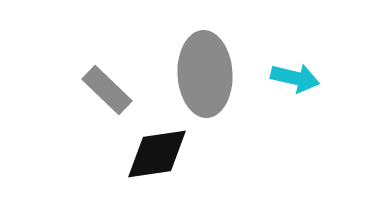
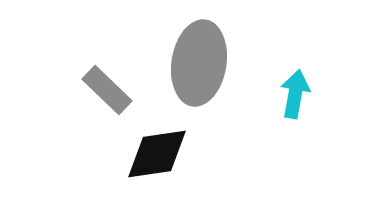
gray ellipse: moved 6 px left, 11 px up; rotated 12 degrees clockwise
cyan arrow: moved 16 px down; rotated 93 degrees counterclockwise
